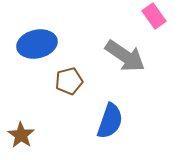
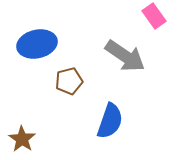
brown star: moved 1 px right, 4 px down
